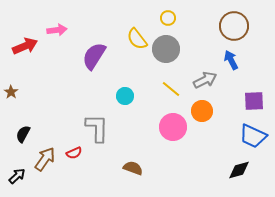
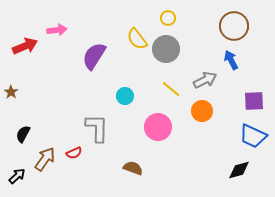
pink circle: moved 15 px left
